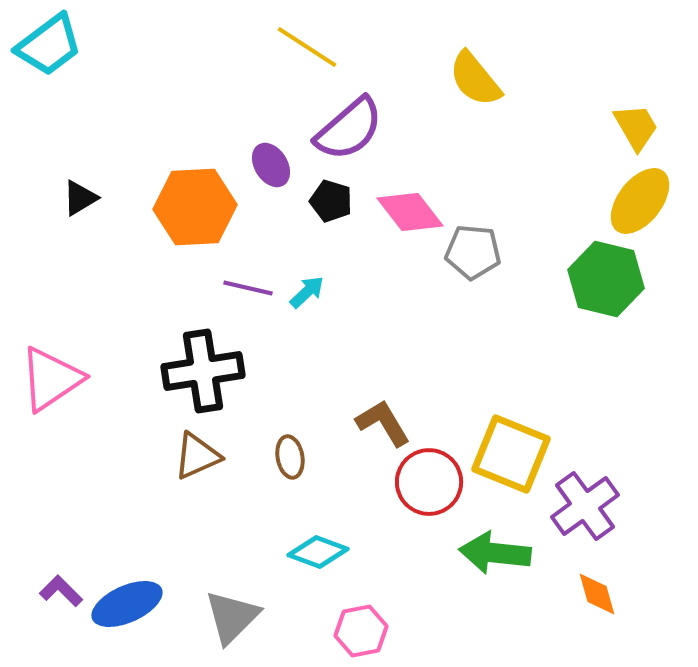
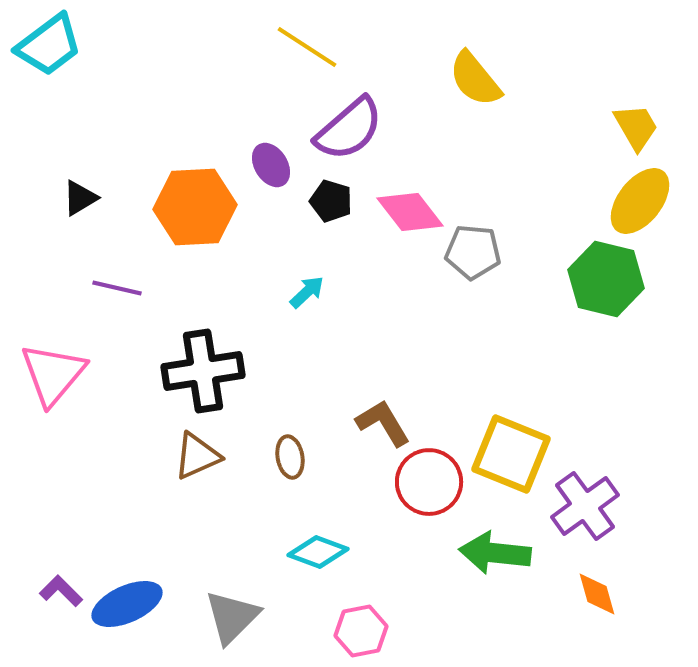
purple line: moved 131 px left
pink triangle: moved 2 px right, 5 px up; rotated 16 degrees counterclockwise
